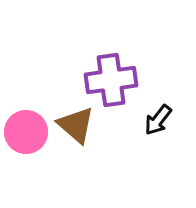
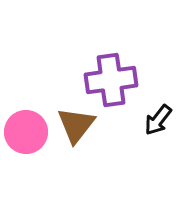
brown triangle: rotated 27 degrees clockwise
